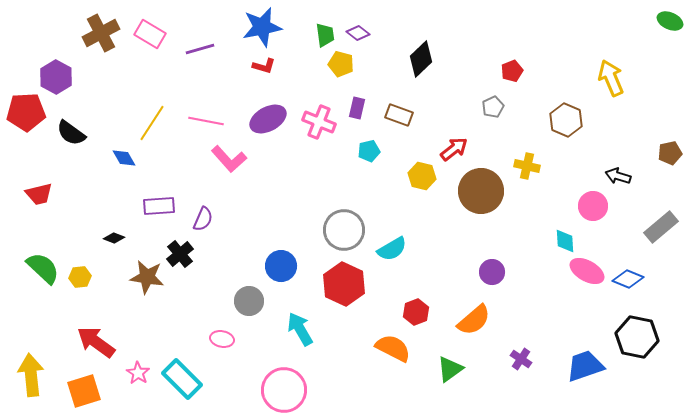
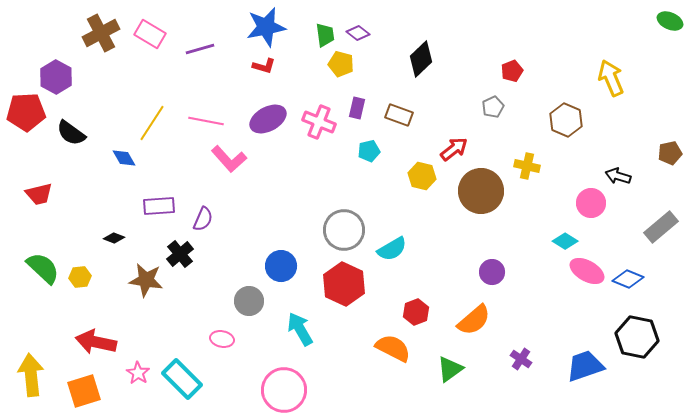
blue star at (262, 27): moved 4 px right
pink circle at (593, 206): moved 2 px left, 3 px up
cyan diamond at (565, 241): rotated 55 degrees counterclockwise
brown star at (147, 277): moved 1 px left, 3 px down
red arrow at (96, 342): rotated 24 degrees counterclockwise
